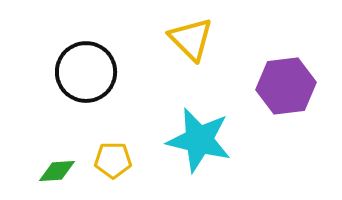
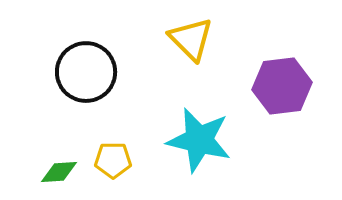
purple hexagon: moved 4 px left
green diamond: moved 2 px right, 1 px down
